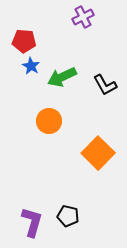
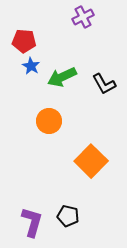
black L-shape: moved 1 px left, 1 px up
orange square: moved 7 px left, 8 px down
